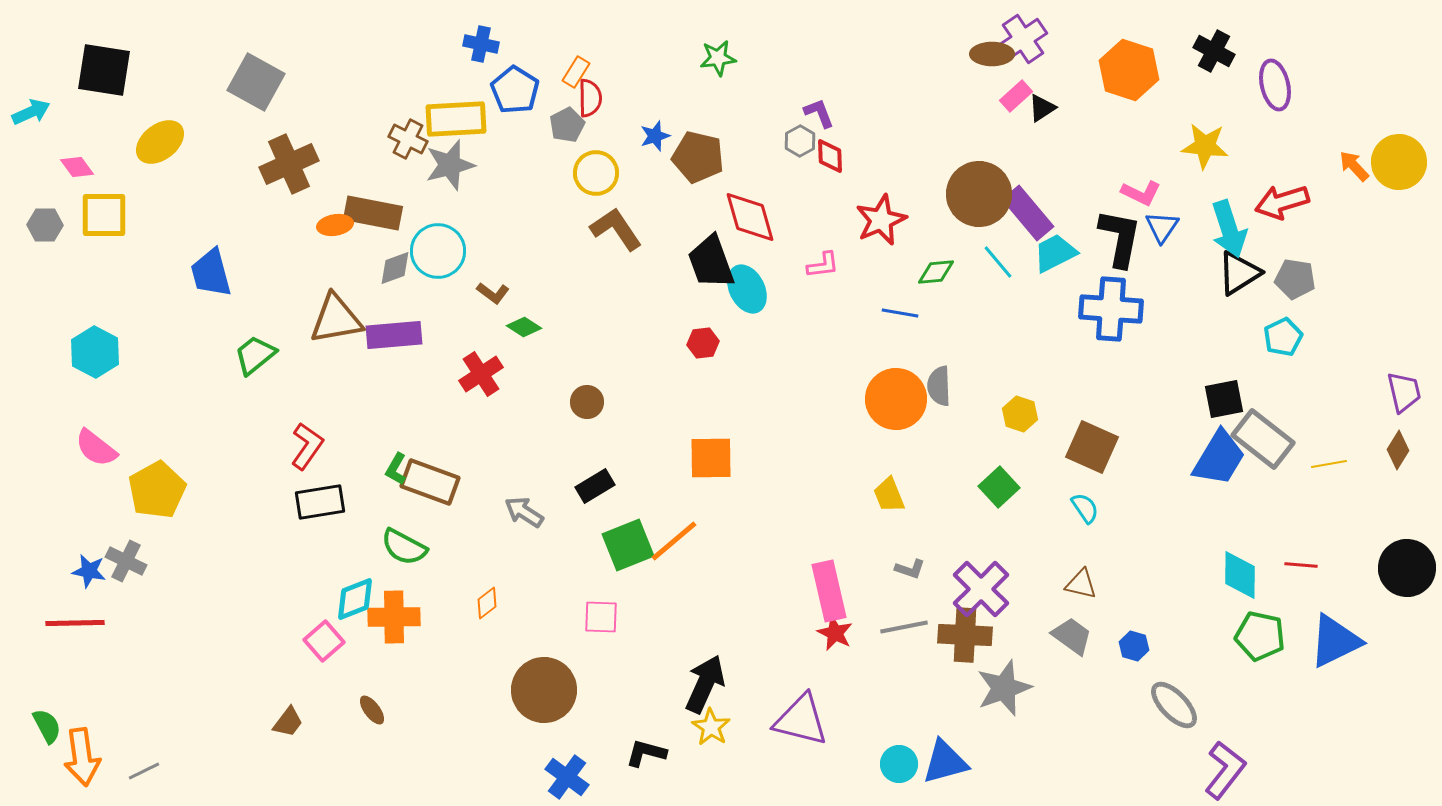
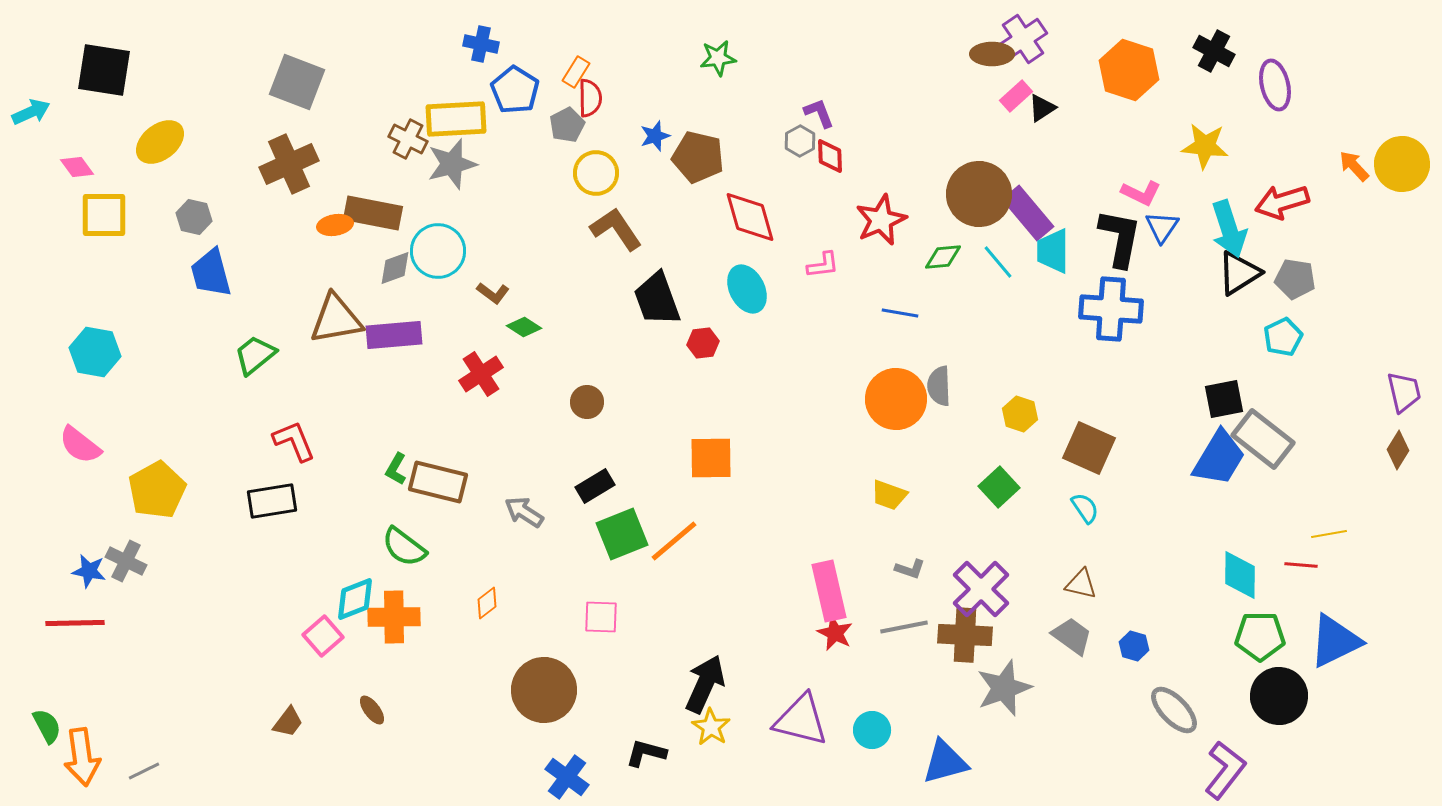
gray square at (256, 82): moved 41 px right; rotated 8 degrees counterclockwise
yellow circle at (1399, 162): moved 3 px right, 2 px down
gray star at (450, 165): moved 2 px right, 1 px up
gray hexagon at (45, 225): moved 149 px right, 8 px up; rotated 12 degrees clockwise
cyan trapezoid at (1055, 253): moved 2 px left, 2 px up; rotated 63 degrees counterclockwise
black trapezoid at (711, 262): moved 54 px left, 37 px down
green diamond at (936, 272): moved 7 px right, 15 px up
cyan hexagon at (95, 352): rotated 18 degrees counterclockwise
red L-shape at (307, 446): moved 13 px left, 5 px up; rotated 57 degrees counterclockwise
brown square at (1092, 447): moved 3 px left, 1 px down
pink semicircle at (96, 448): moved 16 px left, 3 px up
yellow line at (1329, 464): moved 70 px down
brown rectangle at (430, 482): moved 8 px right; rotated 6 degrees counterclockwise
yellow trapezoid at (889, 495): rotated 48 degrees counterclockwise
black rectangle at (320, 502): moved 48 px left, 1 px up
green square at (628, 545): moved 6 px left, 11 px up
green semicircle at (404, 547): rotated 9 degrees clockwise
black circle at (1407, 568): moved 128 px left, 128 px down
green pentagon at (1260, 636): rotated 12 degrees counterclockwise
pink square at (324, 641): moved 1 px left, 5 px up
gray ellipse at (1174, 705): moved 5 px down
cyan circle at (899, 764): moved 27 px left, 34 px up
